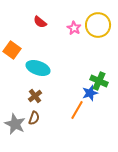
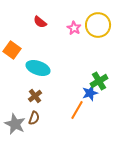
green cross: rotated 36 degrees clockwise
